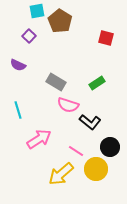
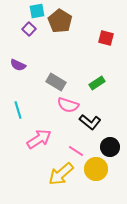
purple square: moved 7 px up
